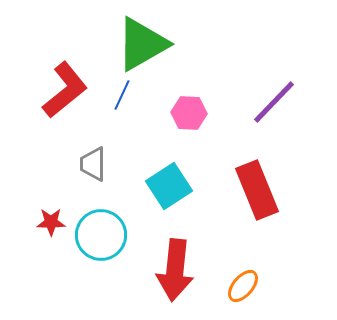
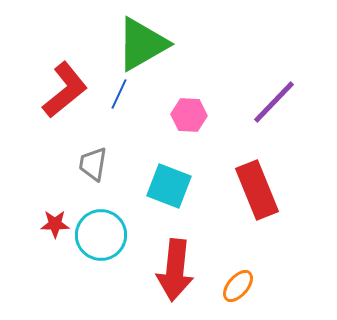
blue line: moved 3 px left, 1 px up
pink hexagon: moved 2 px down
gray trapezoid: rotated 9 degrees clockwise
cyan square: rotated 36 degrees counterclockwise
red star: moved 4 px right, 2 px down
orange ellipse: moved 5 px left
